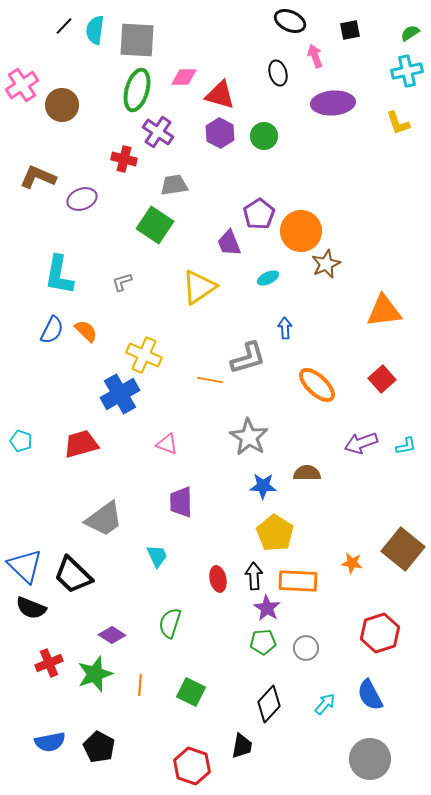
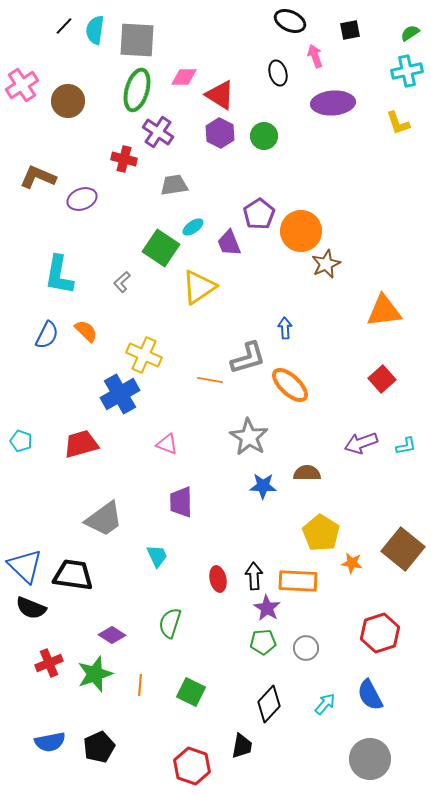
red triangle at (220, 95): rotated 16 degrees clockwise
brown circle at (62, 105): moved 6 px right, 4 px up
green square at (155, 225): moved 6 px right, 23 px down
cyan ellipse at (268, 278): moved 75 px left, 51 px up; rotated 10 degrees counterclockwise
gray L-shape at (122, 282): rotated 25 degrees counterclockwise
blue semicircle at (52, 330): moved 5 px left, 5 px down
orange ellipse at (317, 385): moved 27 px left
yellow pentagon at (275, 533): moved 46 px right
black trapezoid at (73, 575): rotated 144 degrees clockwise
black pentagon at (99, 747): rotated 20 degrees clockwise
